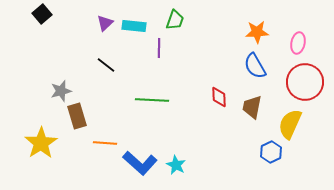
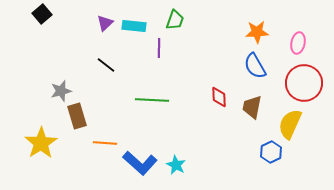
red circle: moved 1 px left, 1 px down
